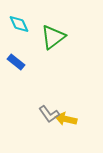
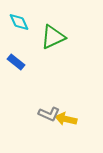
cyan diamond: moved 2 px up
green triangle: rotated 12 degrees clockwise
gray L-shape: rotated 30 degrees counterclockwise
